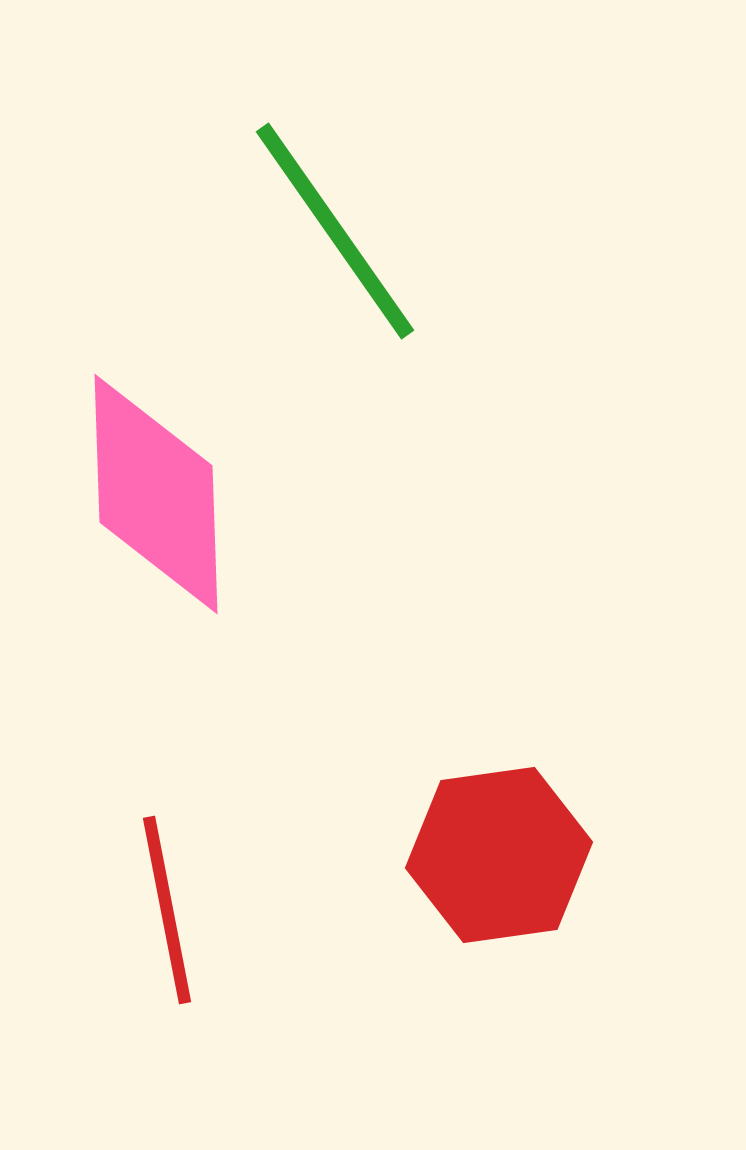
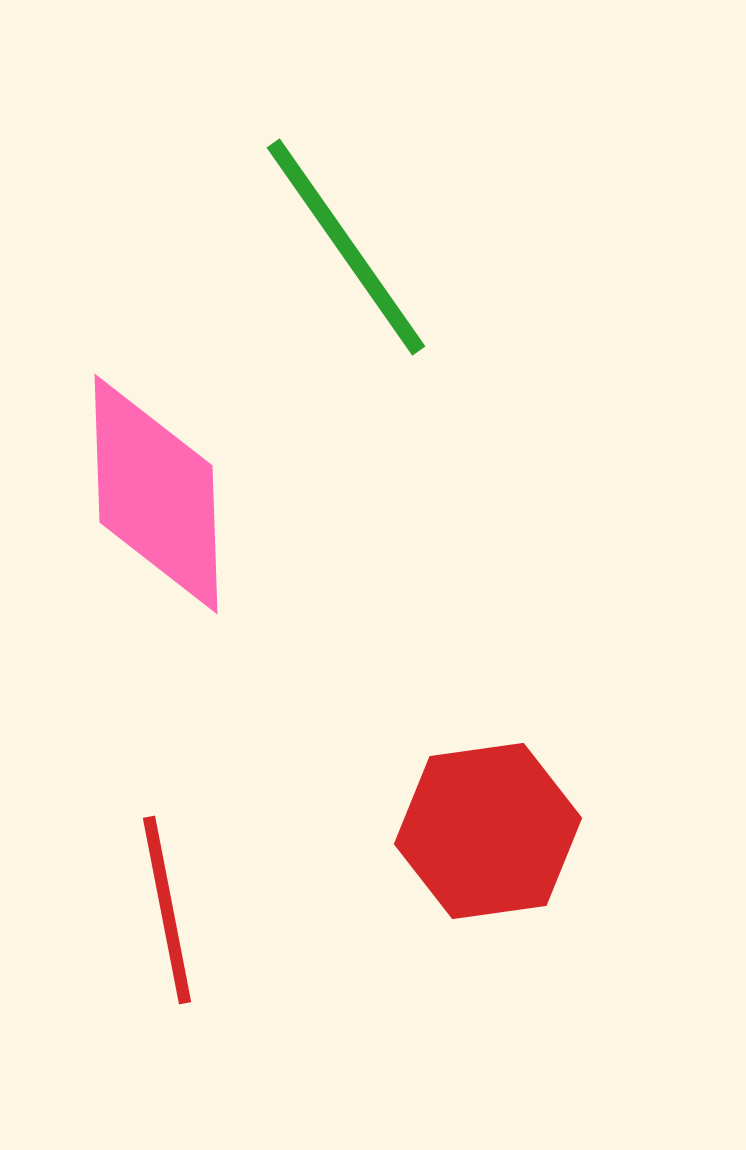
green line: moved 11 px right, 16 px down
red hexagon: moved 11 px left, 24 px up
